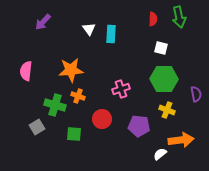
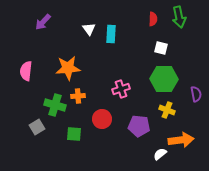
orange star: moved 3 px left, 2 px up
orange cross: rotated 24 degrees counterclockwise
